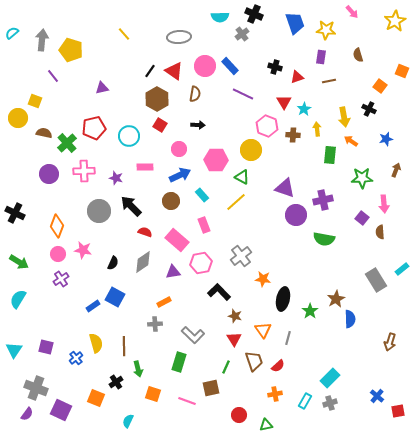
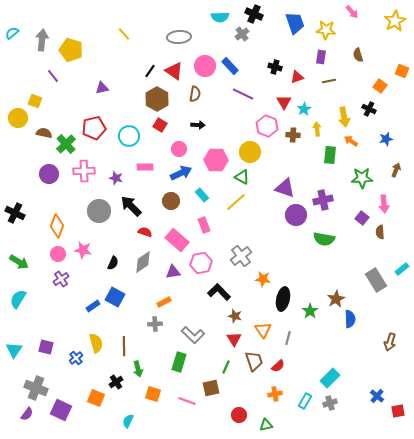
green cross at (67, 143): moved 1 px left, 1 px down
yellow circle at (251, 150): moved 1 px left, 2 px down
blue arrow at (180, 175): moved 1 px right, 2 px up
